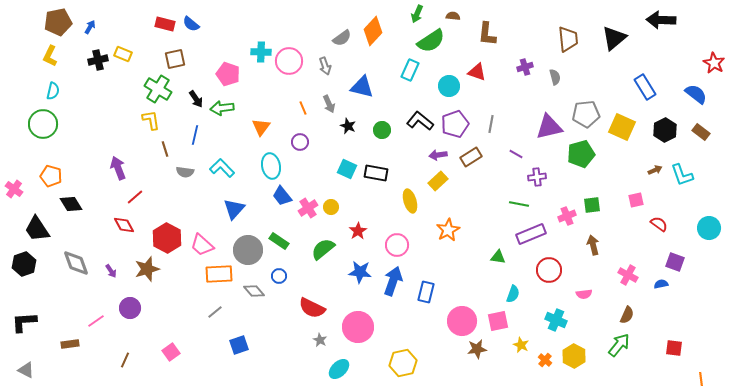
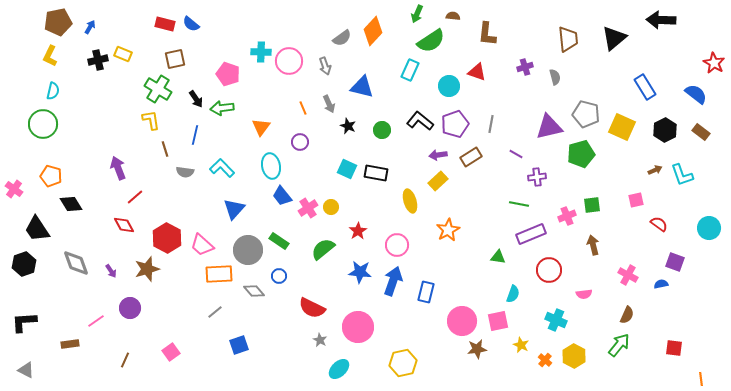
gray pentagon at (586, 114): rotated 20 degrees clockwise
